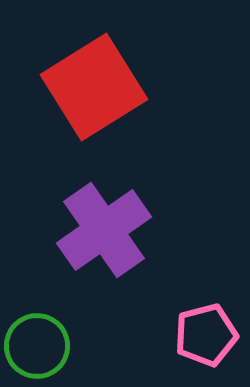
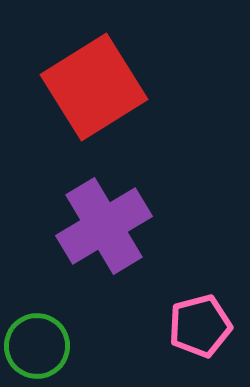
purple cross: moved 4 px up; rotated 4 degrees clockwise
pink pentagon: moved 6 px left, 9 px up
